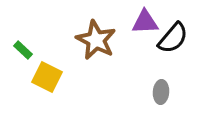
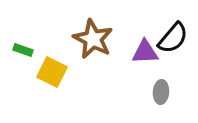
purple triangle: moved 30 px down
brown star: moved 3 px left, 1 px up
green rectangle: rotated 24 degrees counterclockwise
yellow square: moved 5 px right, 5 px up
